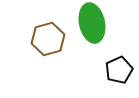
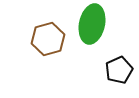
green ellipse: moved 1 px down; rotated 24 degrees clockwise
